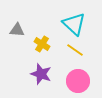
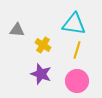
cyan triangle: rotated 35 degrees counterclockwise
yellow cross: moved 1 px right, 1 px down
yellow line: moved 2 px right; rotated 72 degrees clockwise
pink circle: moved 1 px left
